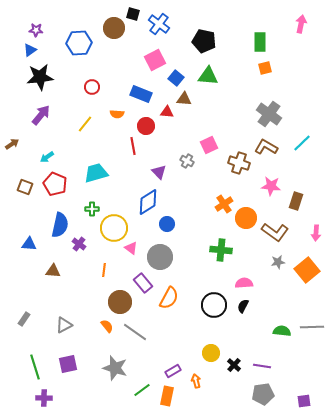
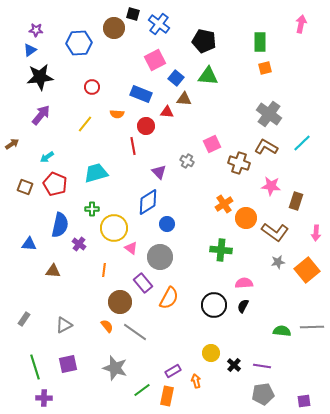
pink square at (209, 145): moved 3 px right, 1 px up
